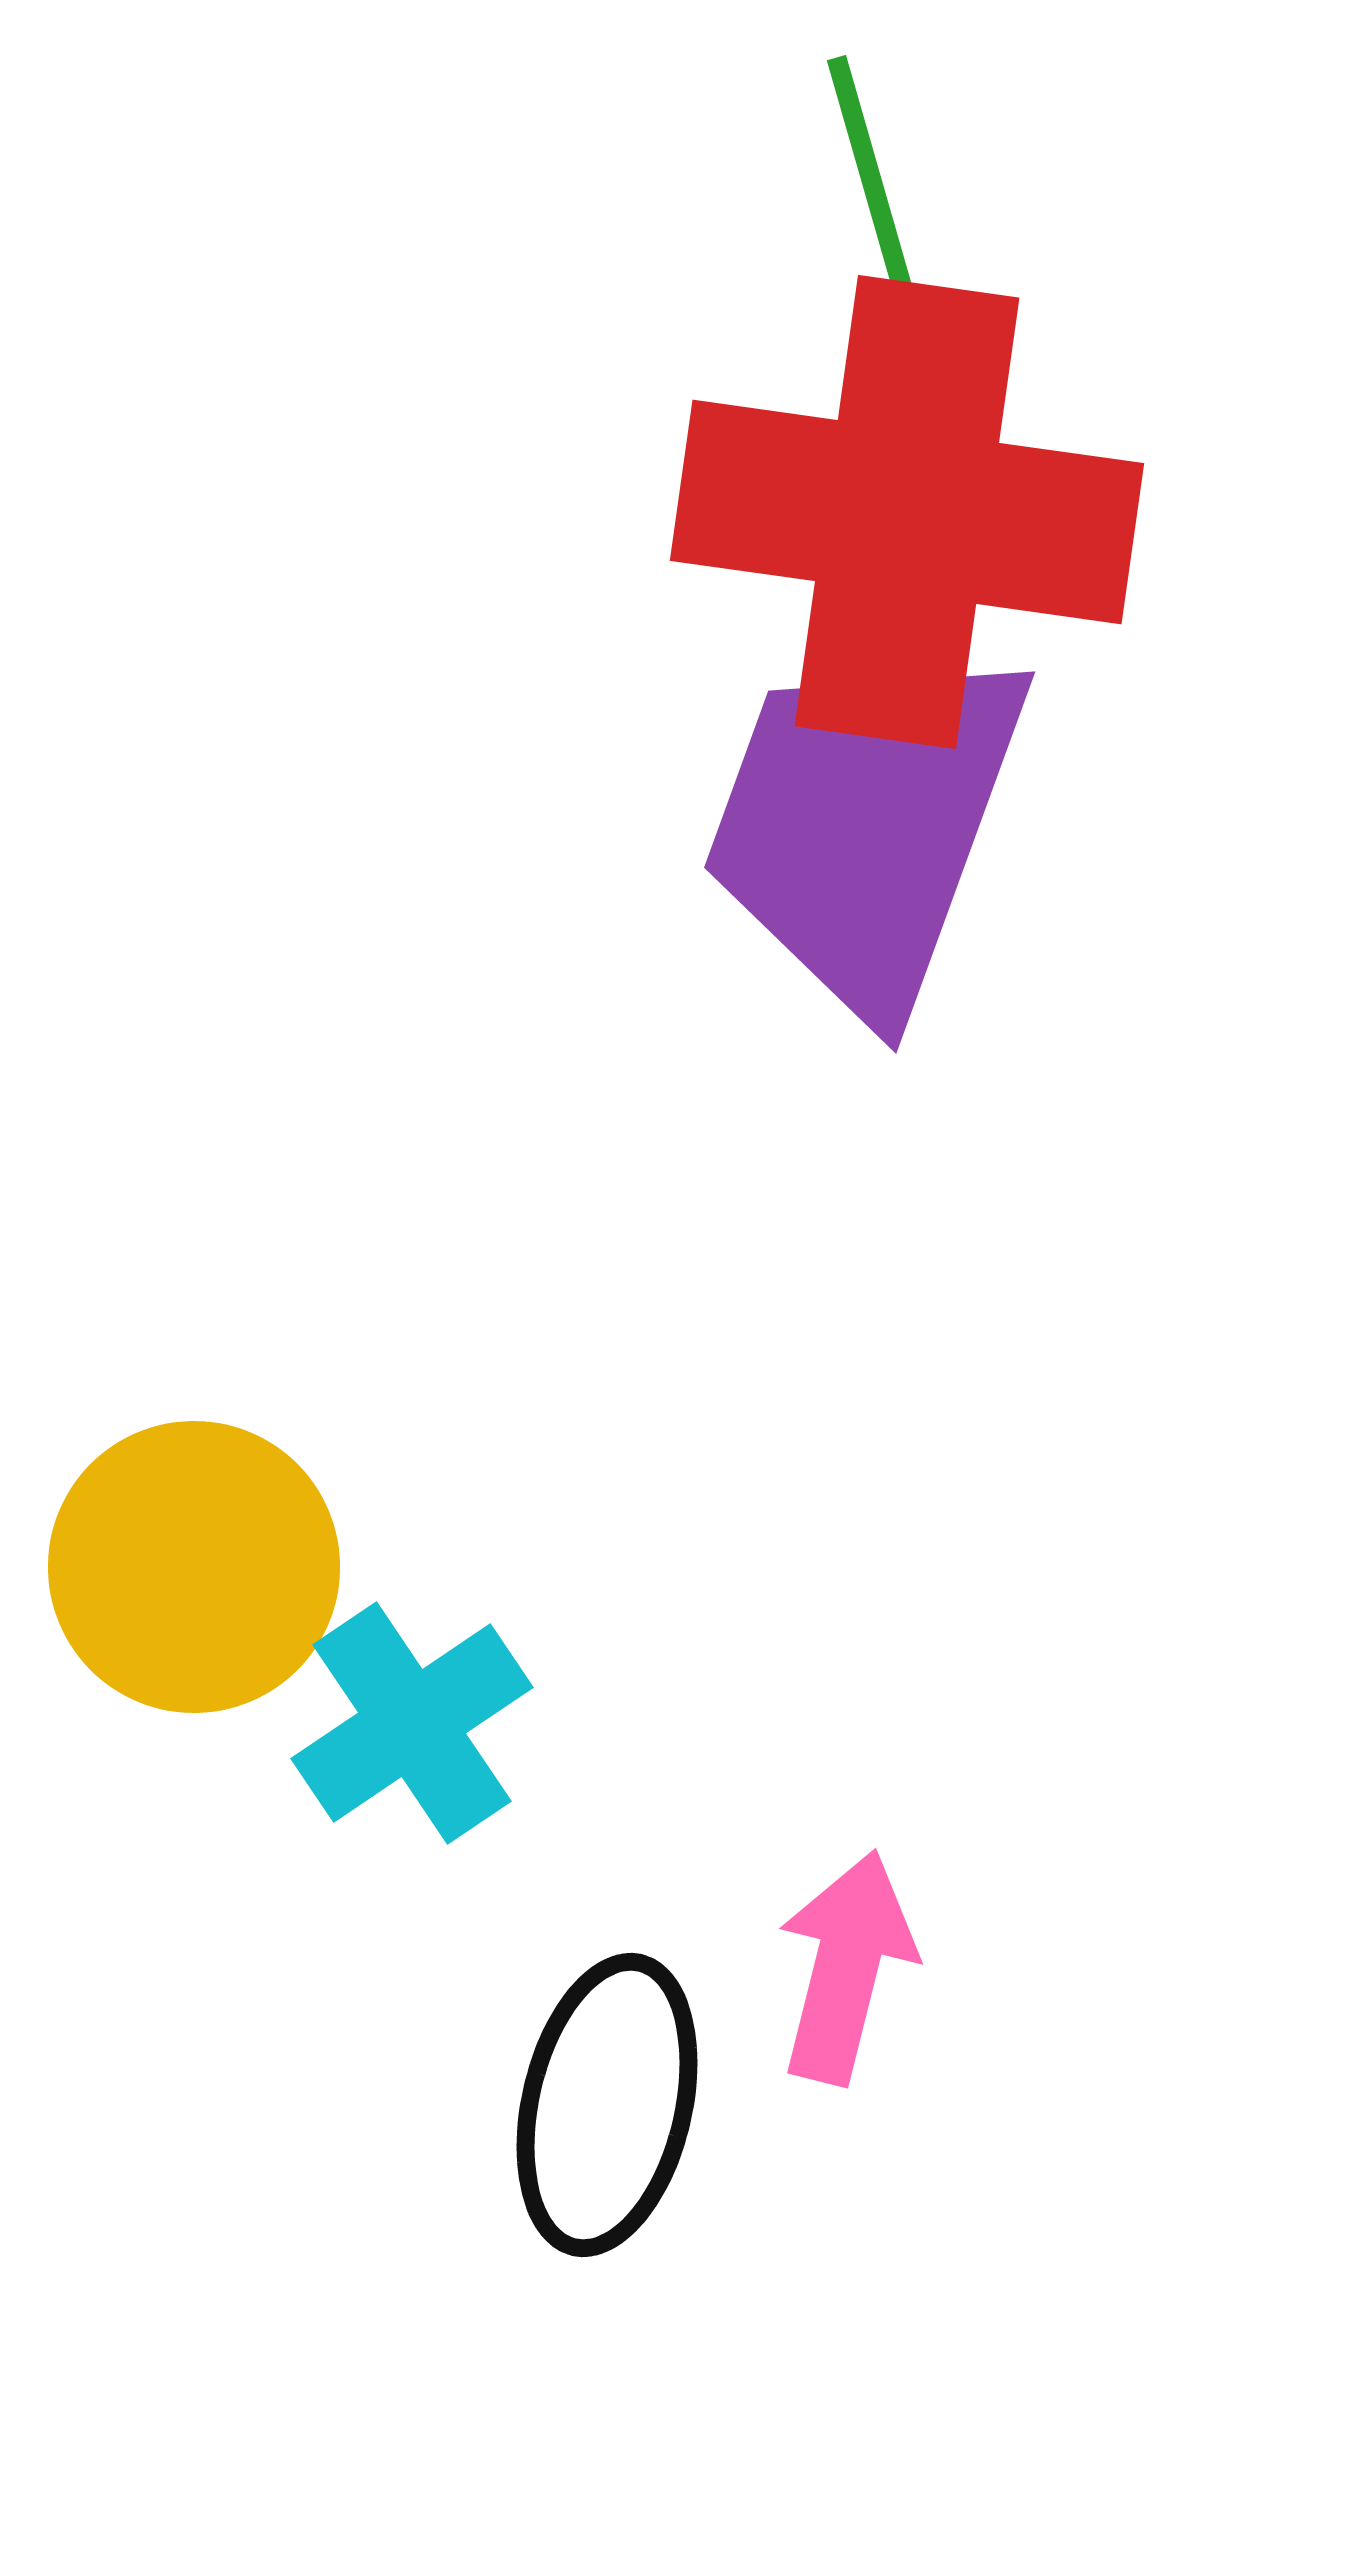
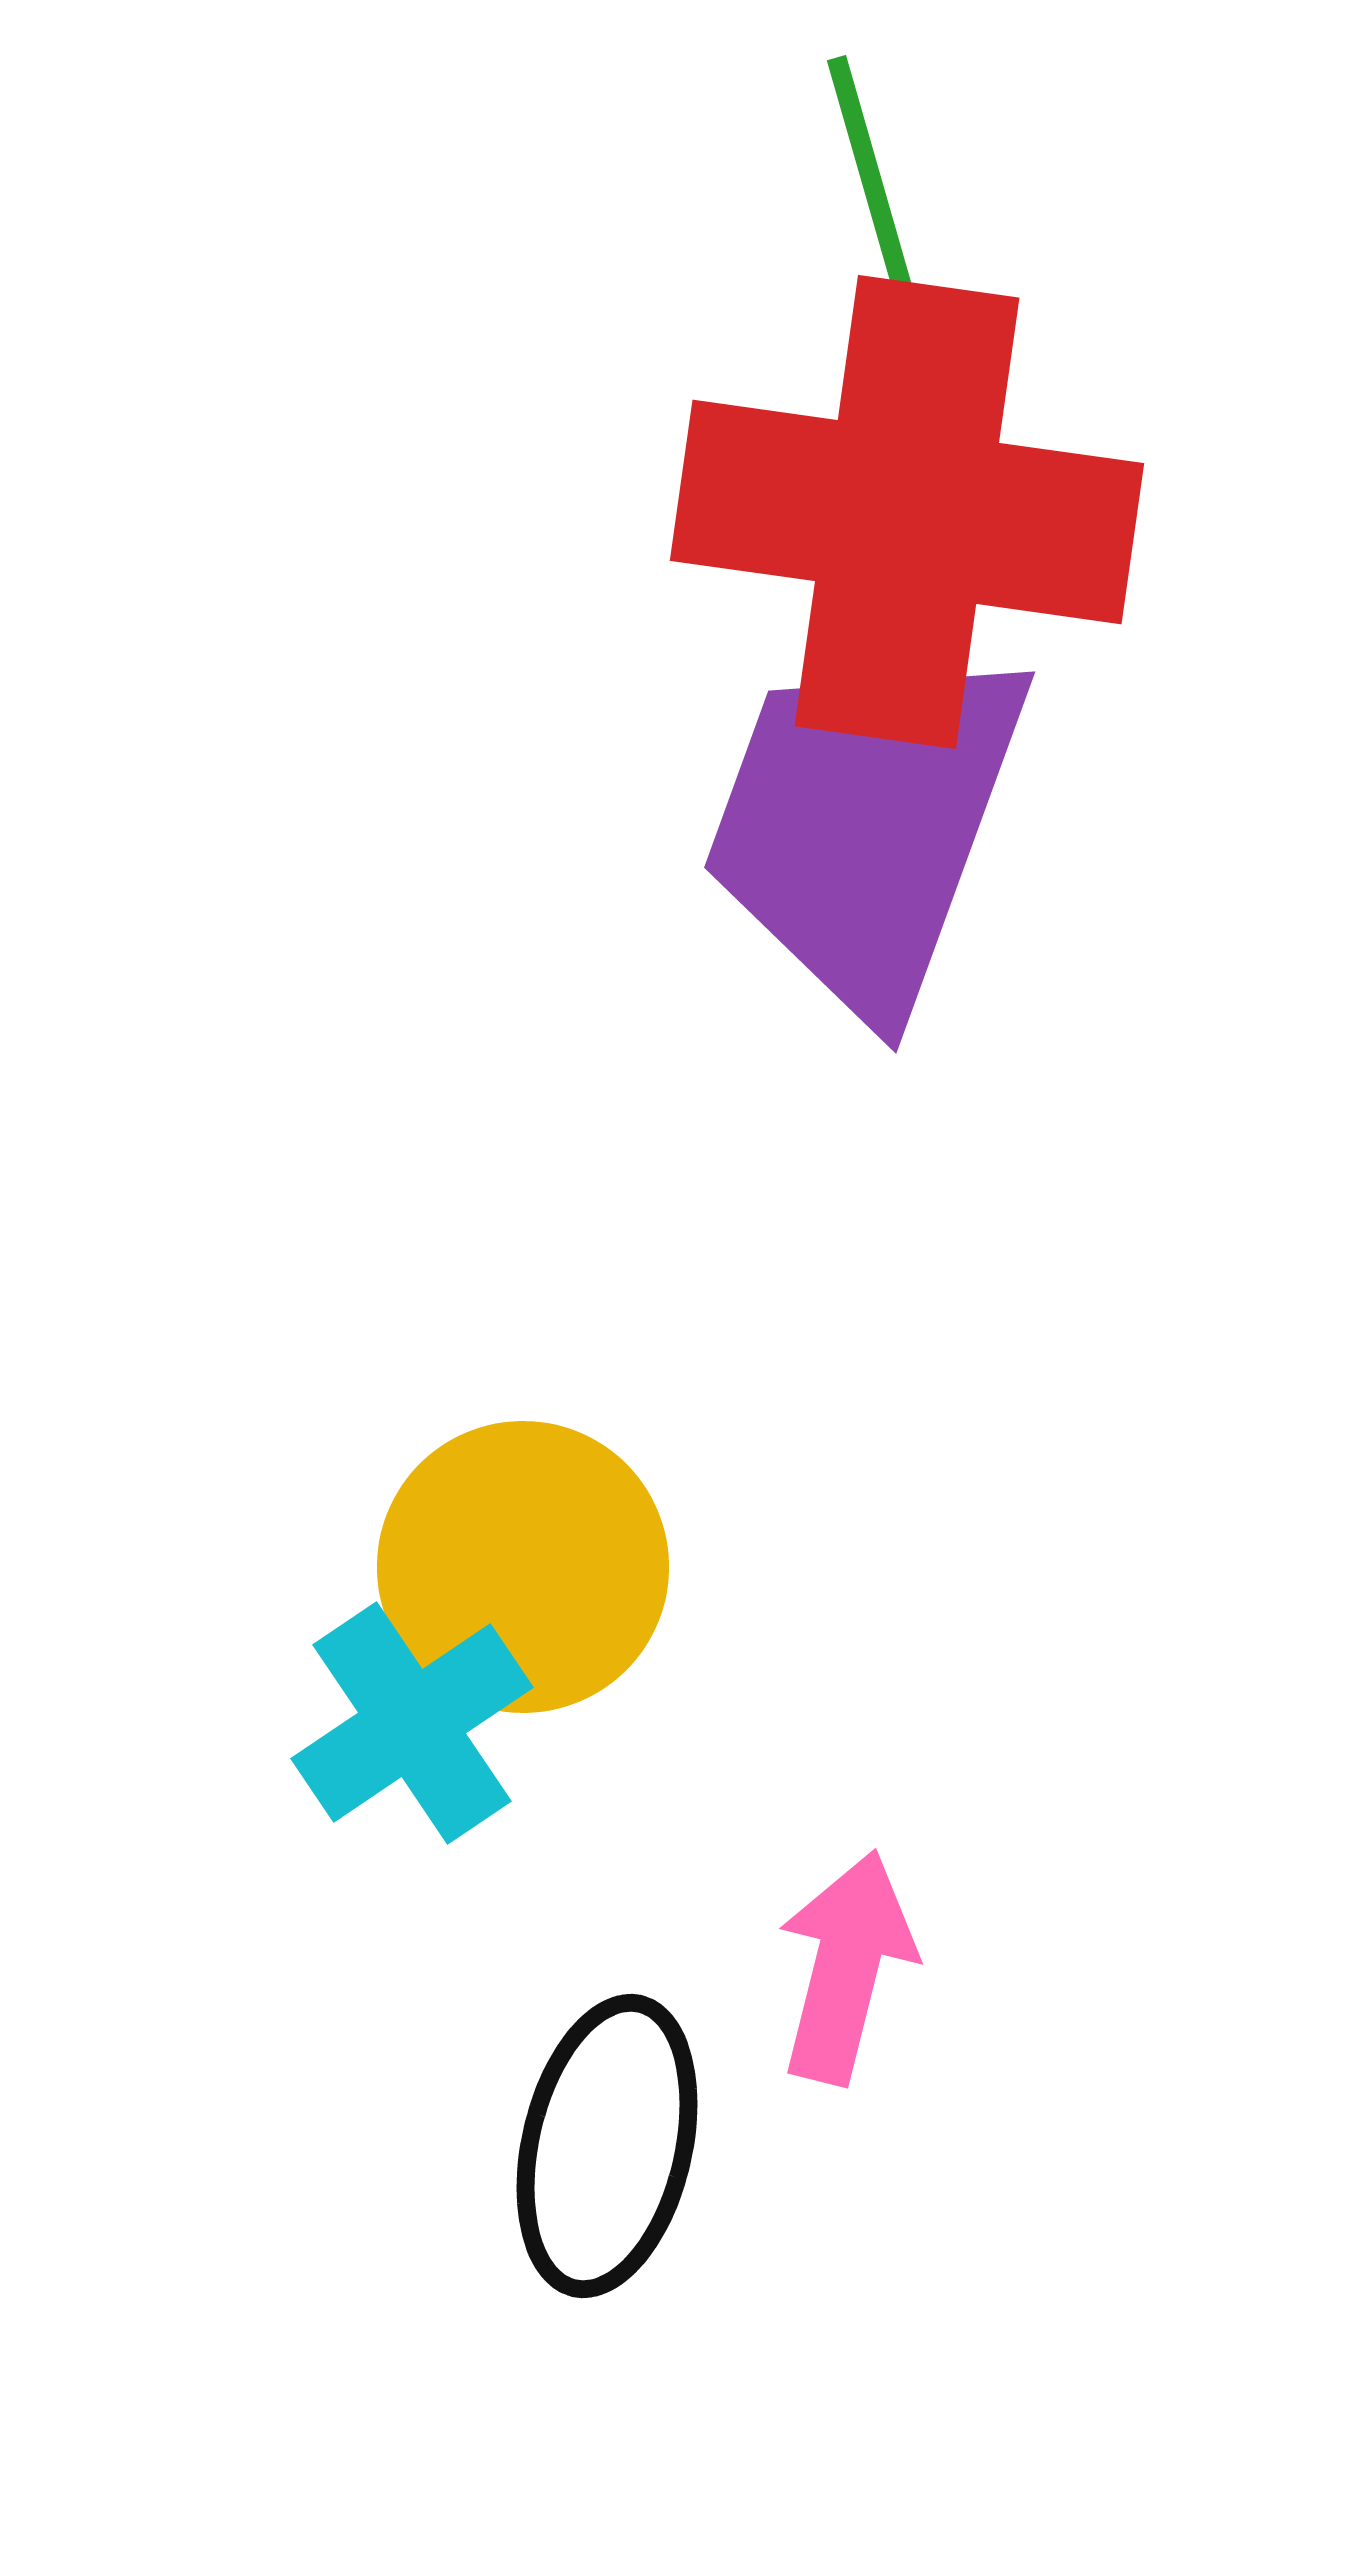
yellow circle: moved 329 px right
black ellipse: moved 41 px down
